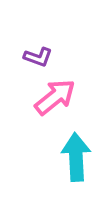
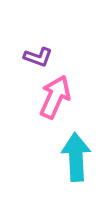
pink arrow: rotated 27 degrees counterclockwise
